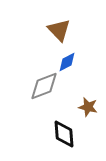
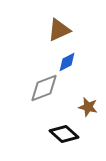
brown triangle: rotated 50 degrees clockwise
gray diamond: moved 2 px down
black diamond: rotated 44 degrees counterclockwise
